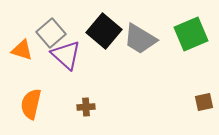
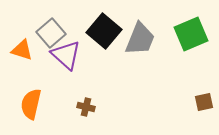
gray trapezoid: rotated 99 degrees counterclockwise
brown cross: rotated 18 degrees clockwise
